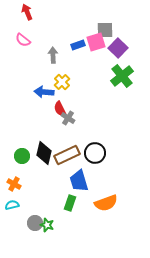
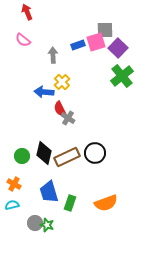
brown rectangle: moved 2 px down
blue trapezoid: moved 30 px left, 11 px down
